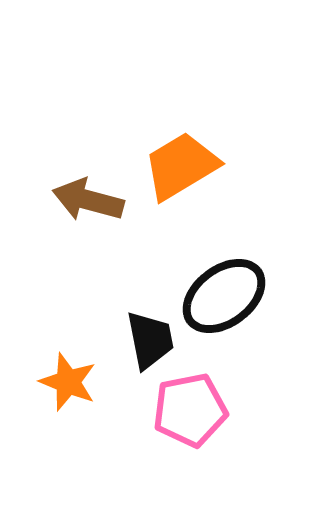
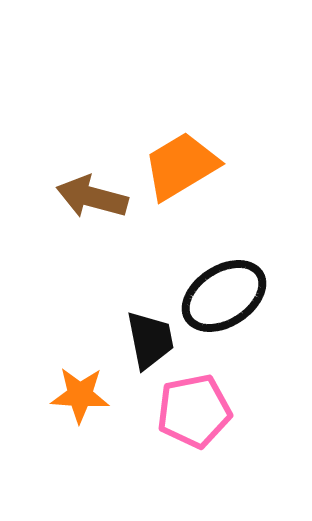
brown arrow: moved 4 px right, 3 px up
black ellipse: rotated 4 degrees clockwise
orange star: moved 12 px right, 13 px down; rotated 18 degrees counterclockwise
pink pentagon: moved 4 px right, 1 px down
